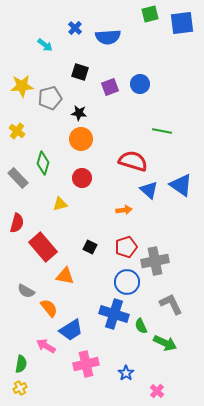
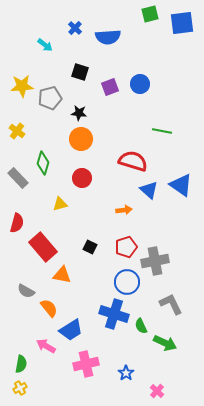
orange triangle at (65, 276): moved 3 px left, 1 px up
